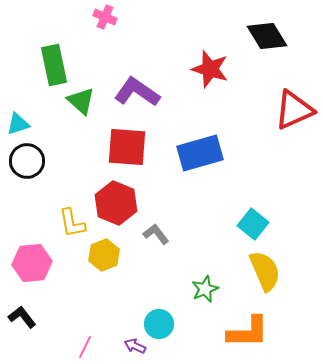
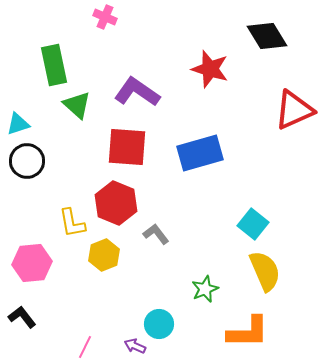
green triangle: moved 4 px left, 4 px down
